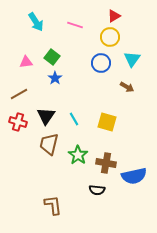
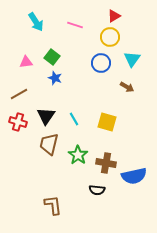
blue star: rotated 16 degrees counterclockwise
